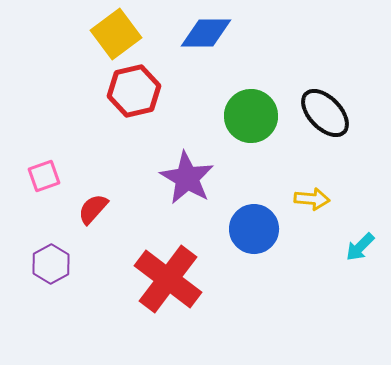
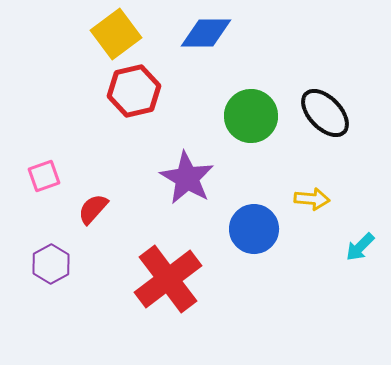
red cross: rotated 16 degrees clockwise
